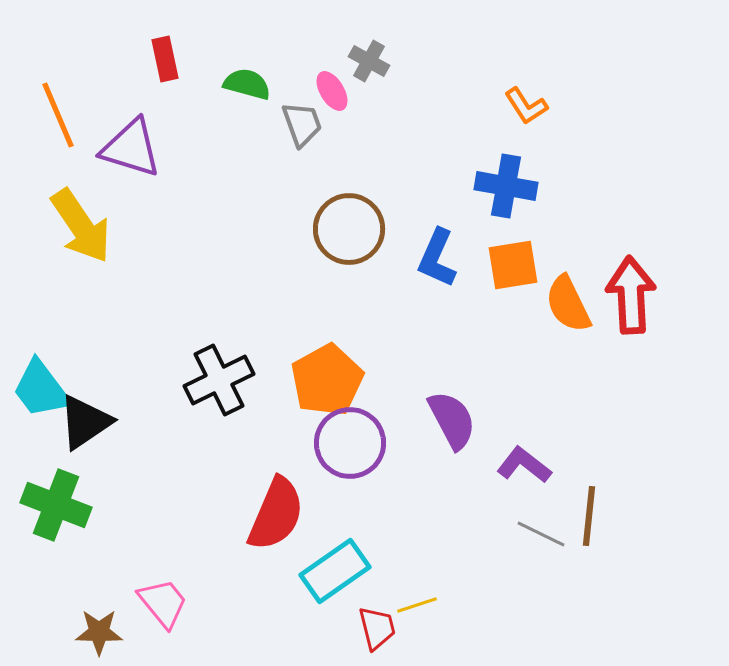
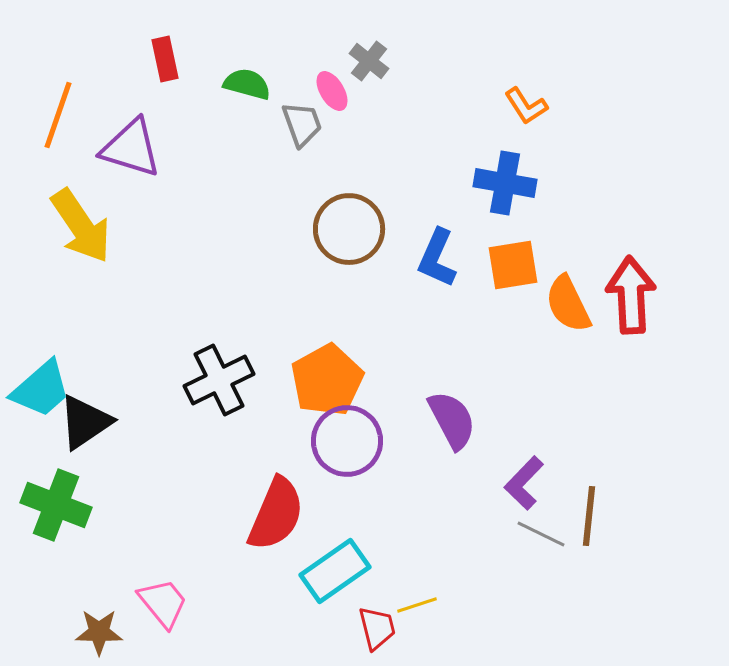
gray cross: rotated 9 degrees clockwise
orange line: rotated 42 degrees clockwise
blue cross: moved 1 px left, 3 px up
cyan trapezoid: rotated 94 degrees counterclockwise
purple circle: moved 3 px left, 2 px up
purple L-shape: moved 18 px down; rotated 84 degrees counterclockwise
